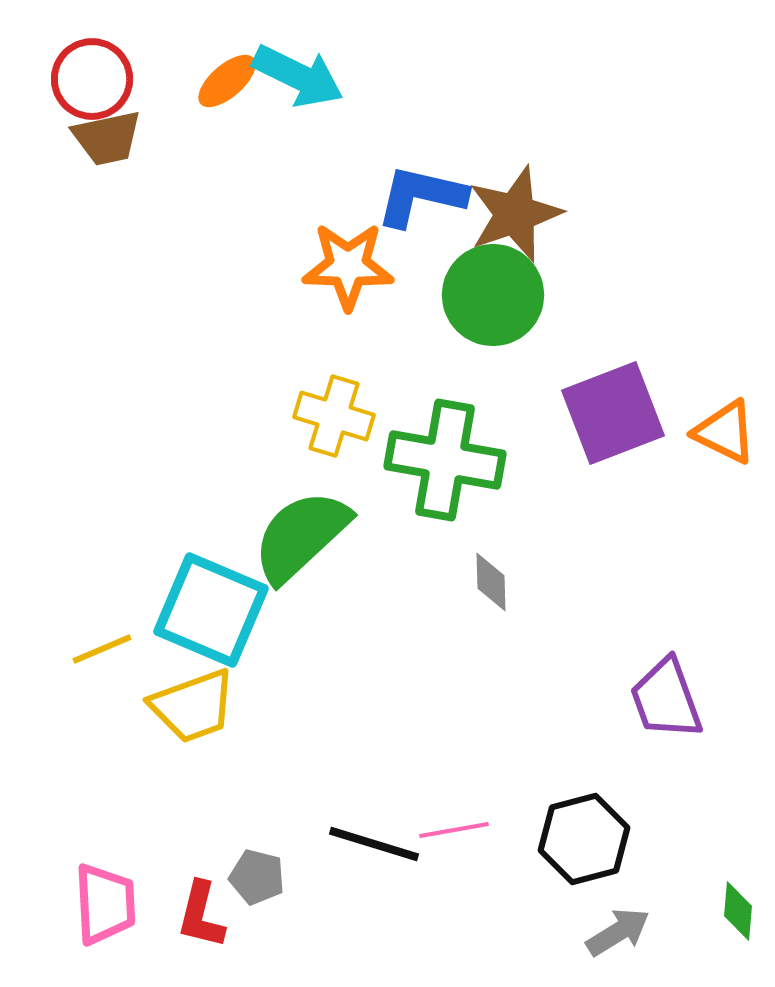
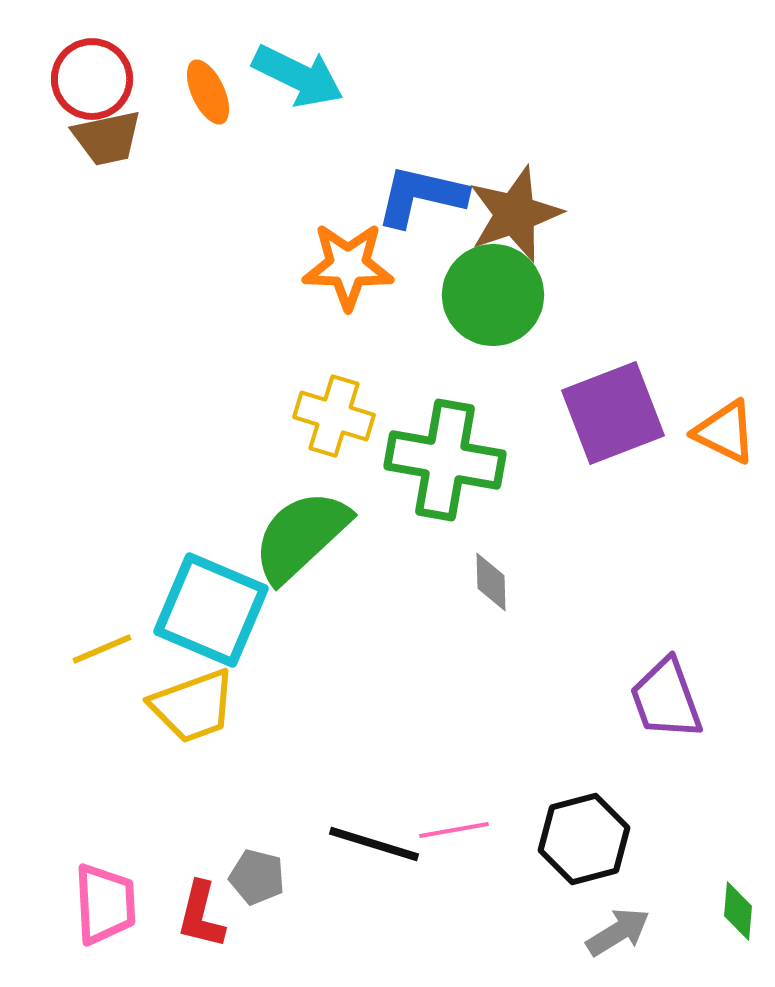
orange ellipse: moved 19 px left, 11 px down; rotated 74 degrees counterclockwise
